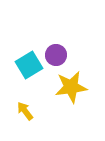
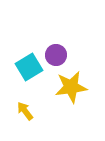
cyan square: moved 2 px down
